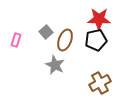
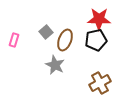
pink rectangle: moved 2 px left
